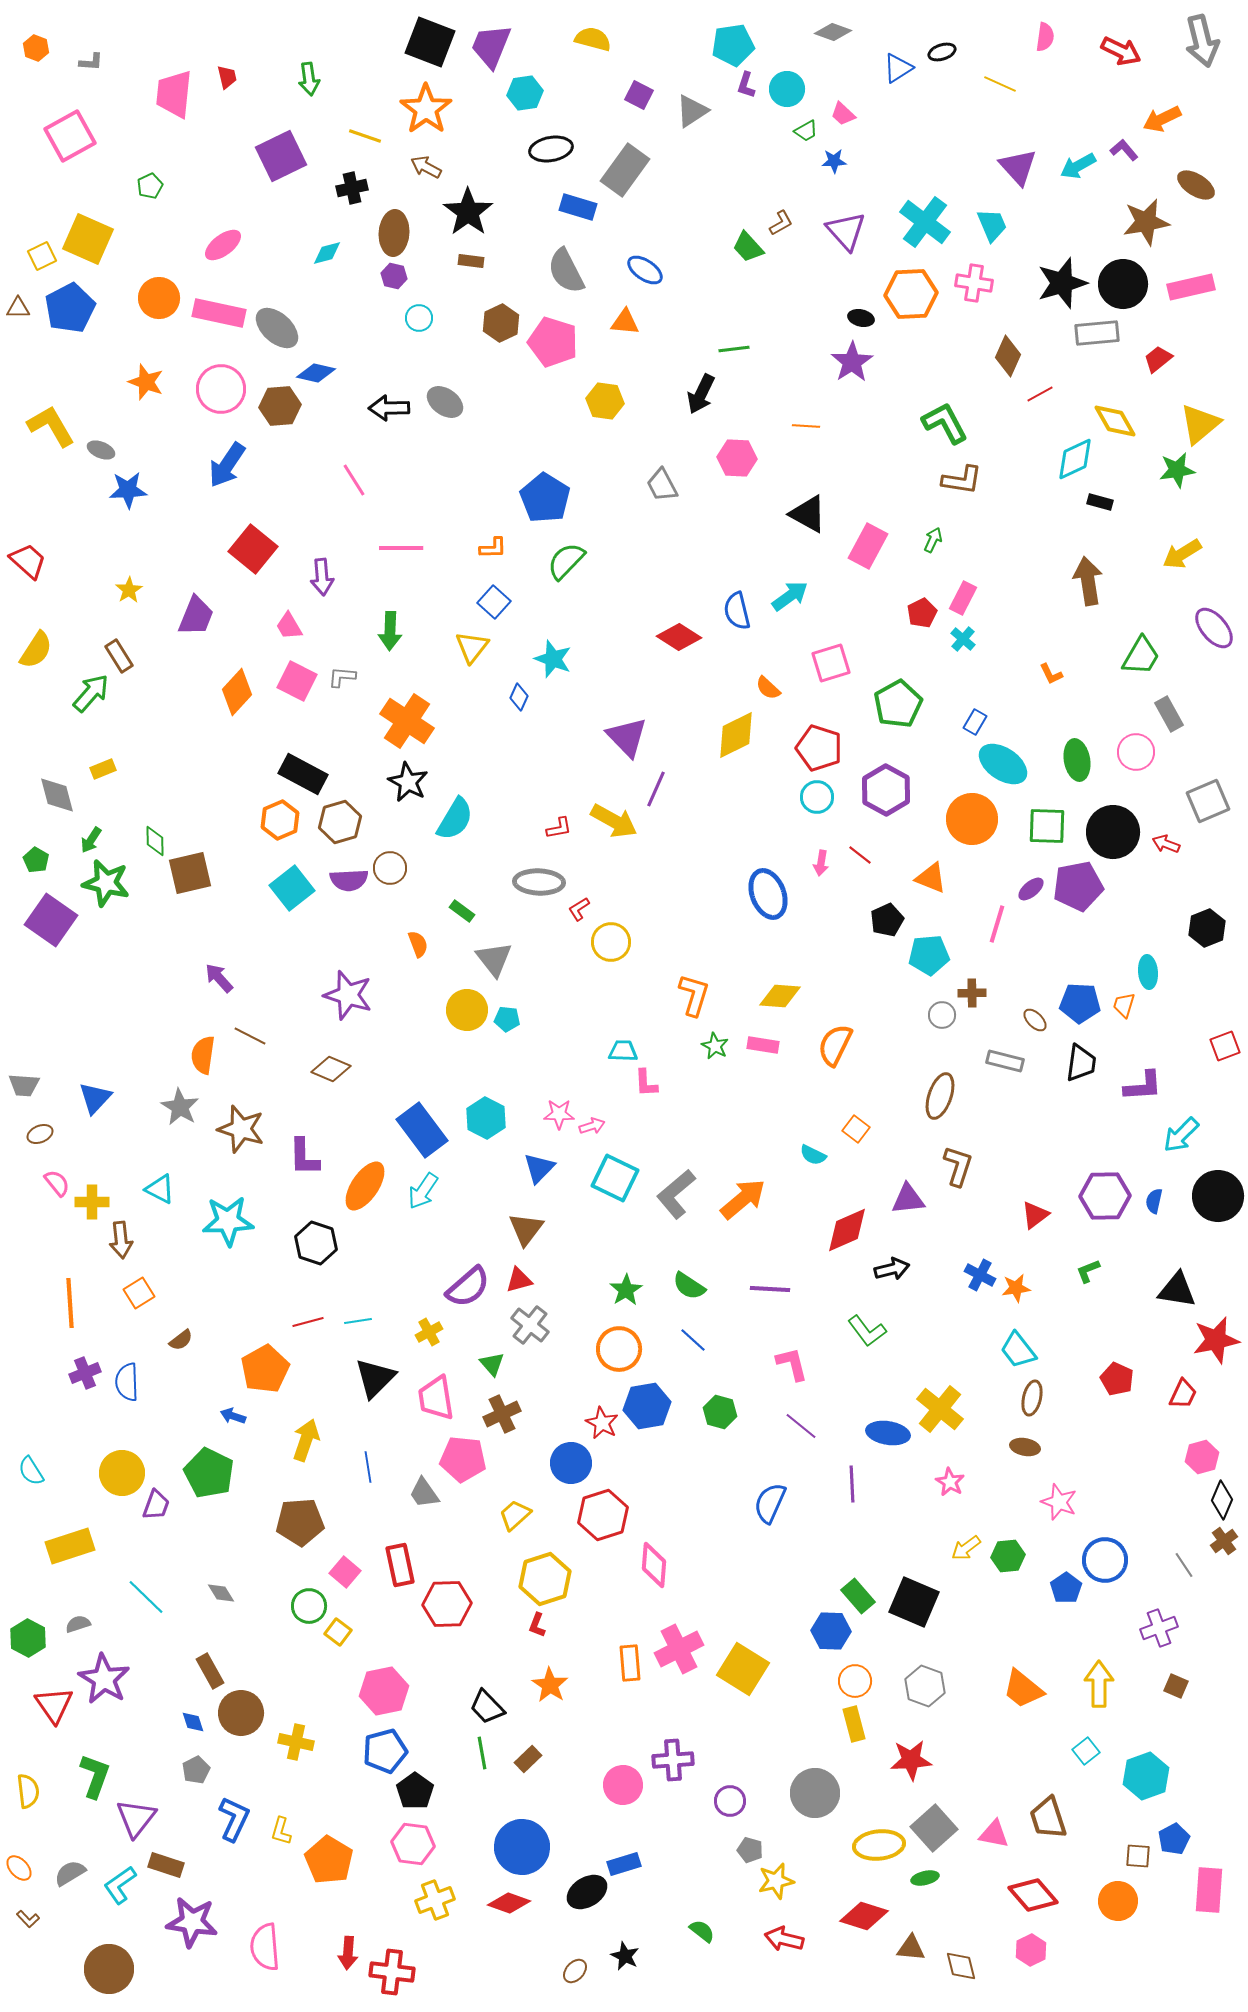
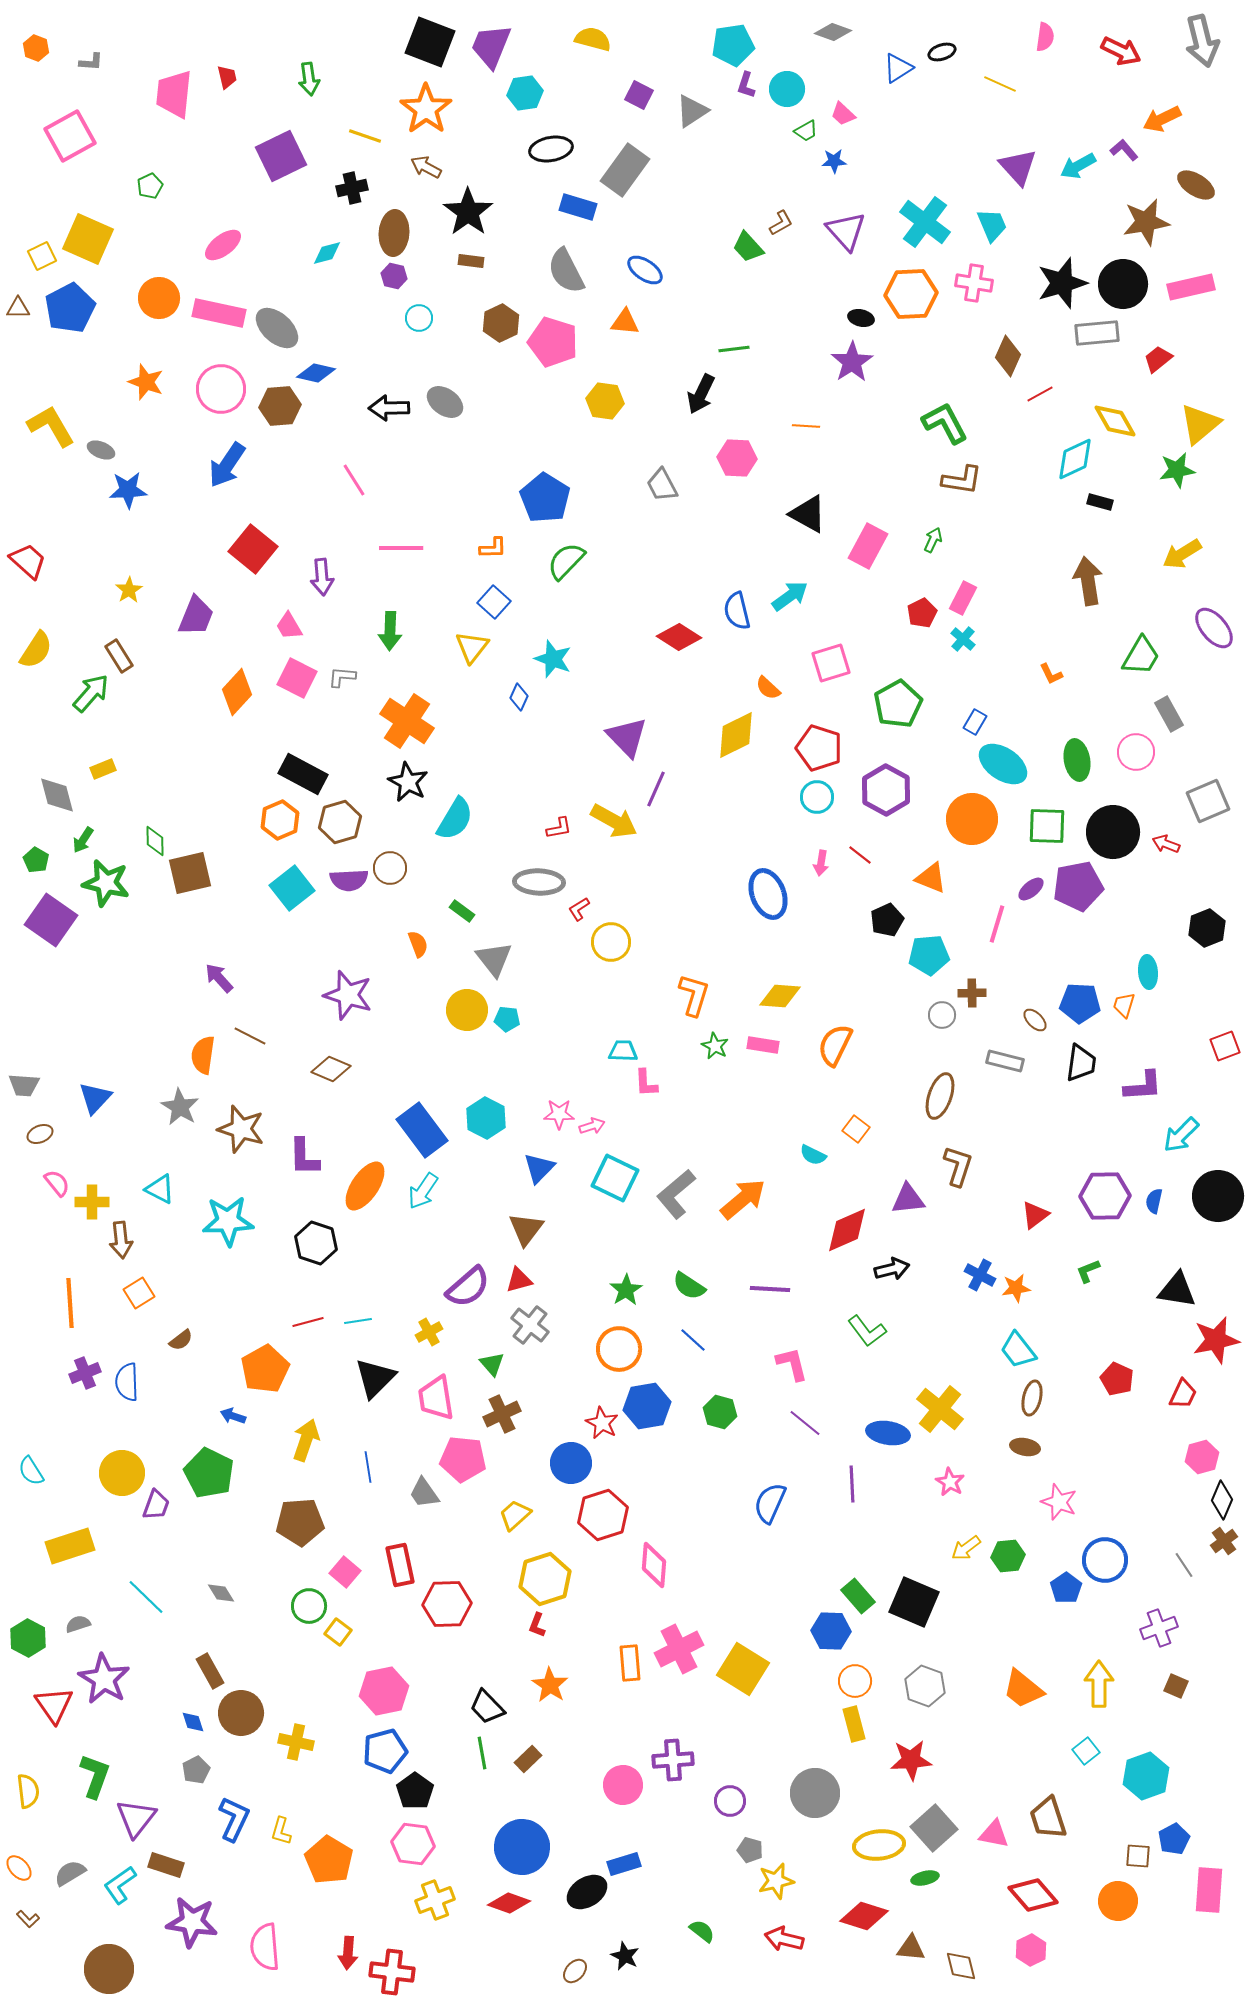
pink square at (297, 681): moved 3 px up
green arrow at (91, 840): moved 8 px left
purple line at (801, 1426): moved 4 px right, 3 px up
